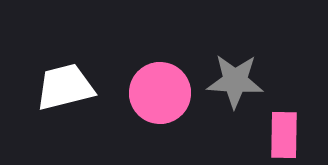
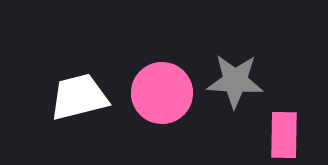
white trapezoid: moved 14 px right, 10 px down
pink circle: moved 2 px right
